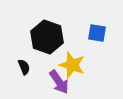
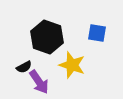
black semicircle: rotated 84 degrees clockwise
purple arrow: moved 20 px left
